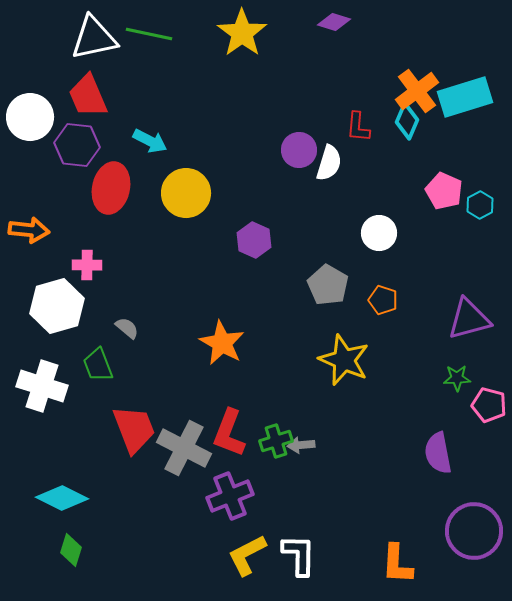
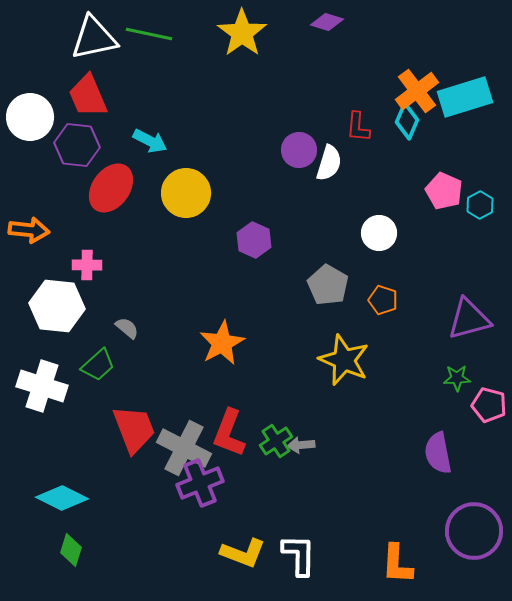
purple diamond at (334, 22): moved 7 px left
red ellipse at (111, 188): rotated 24 degrees clockwise
white hexagon at (57, 306): rotated 22 degrees clockwise
orange star at (222, 343): rotated 15 degrees clockwise
green trapezoid at (98, 365): rotated 111 degrees counterclockwise
green cross at (276, 441): rotated 16 degrees counterclockwise
purple cross at (230, 496): moved 30 px left, 13 px up
yellow L-shape at (247, 555): moved 4 px left, 2 px up; rotated 132 degrees counterclockwise
